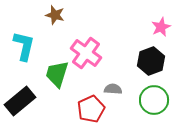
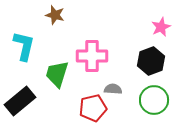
pink cross: moved 6 px right, 3 px down; rotated 36 degrees counterclockwise
red pentagon: moved 2 px right, 1 px up; rotated 12 degrees clockwise
